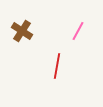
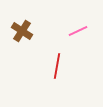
pink line: rotated 36 degrees clockwise
